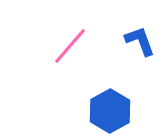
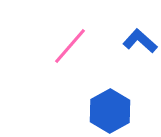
blue L-shape: rotated 28 degrees counterclockwise
